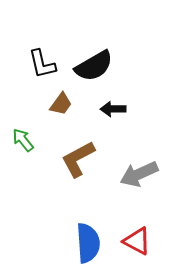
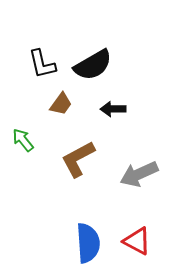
black semicircle: moved 1 px left, 1 px up
